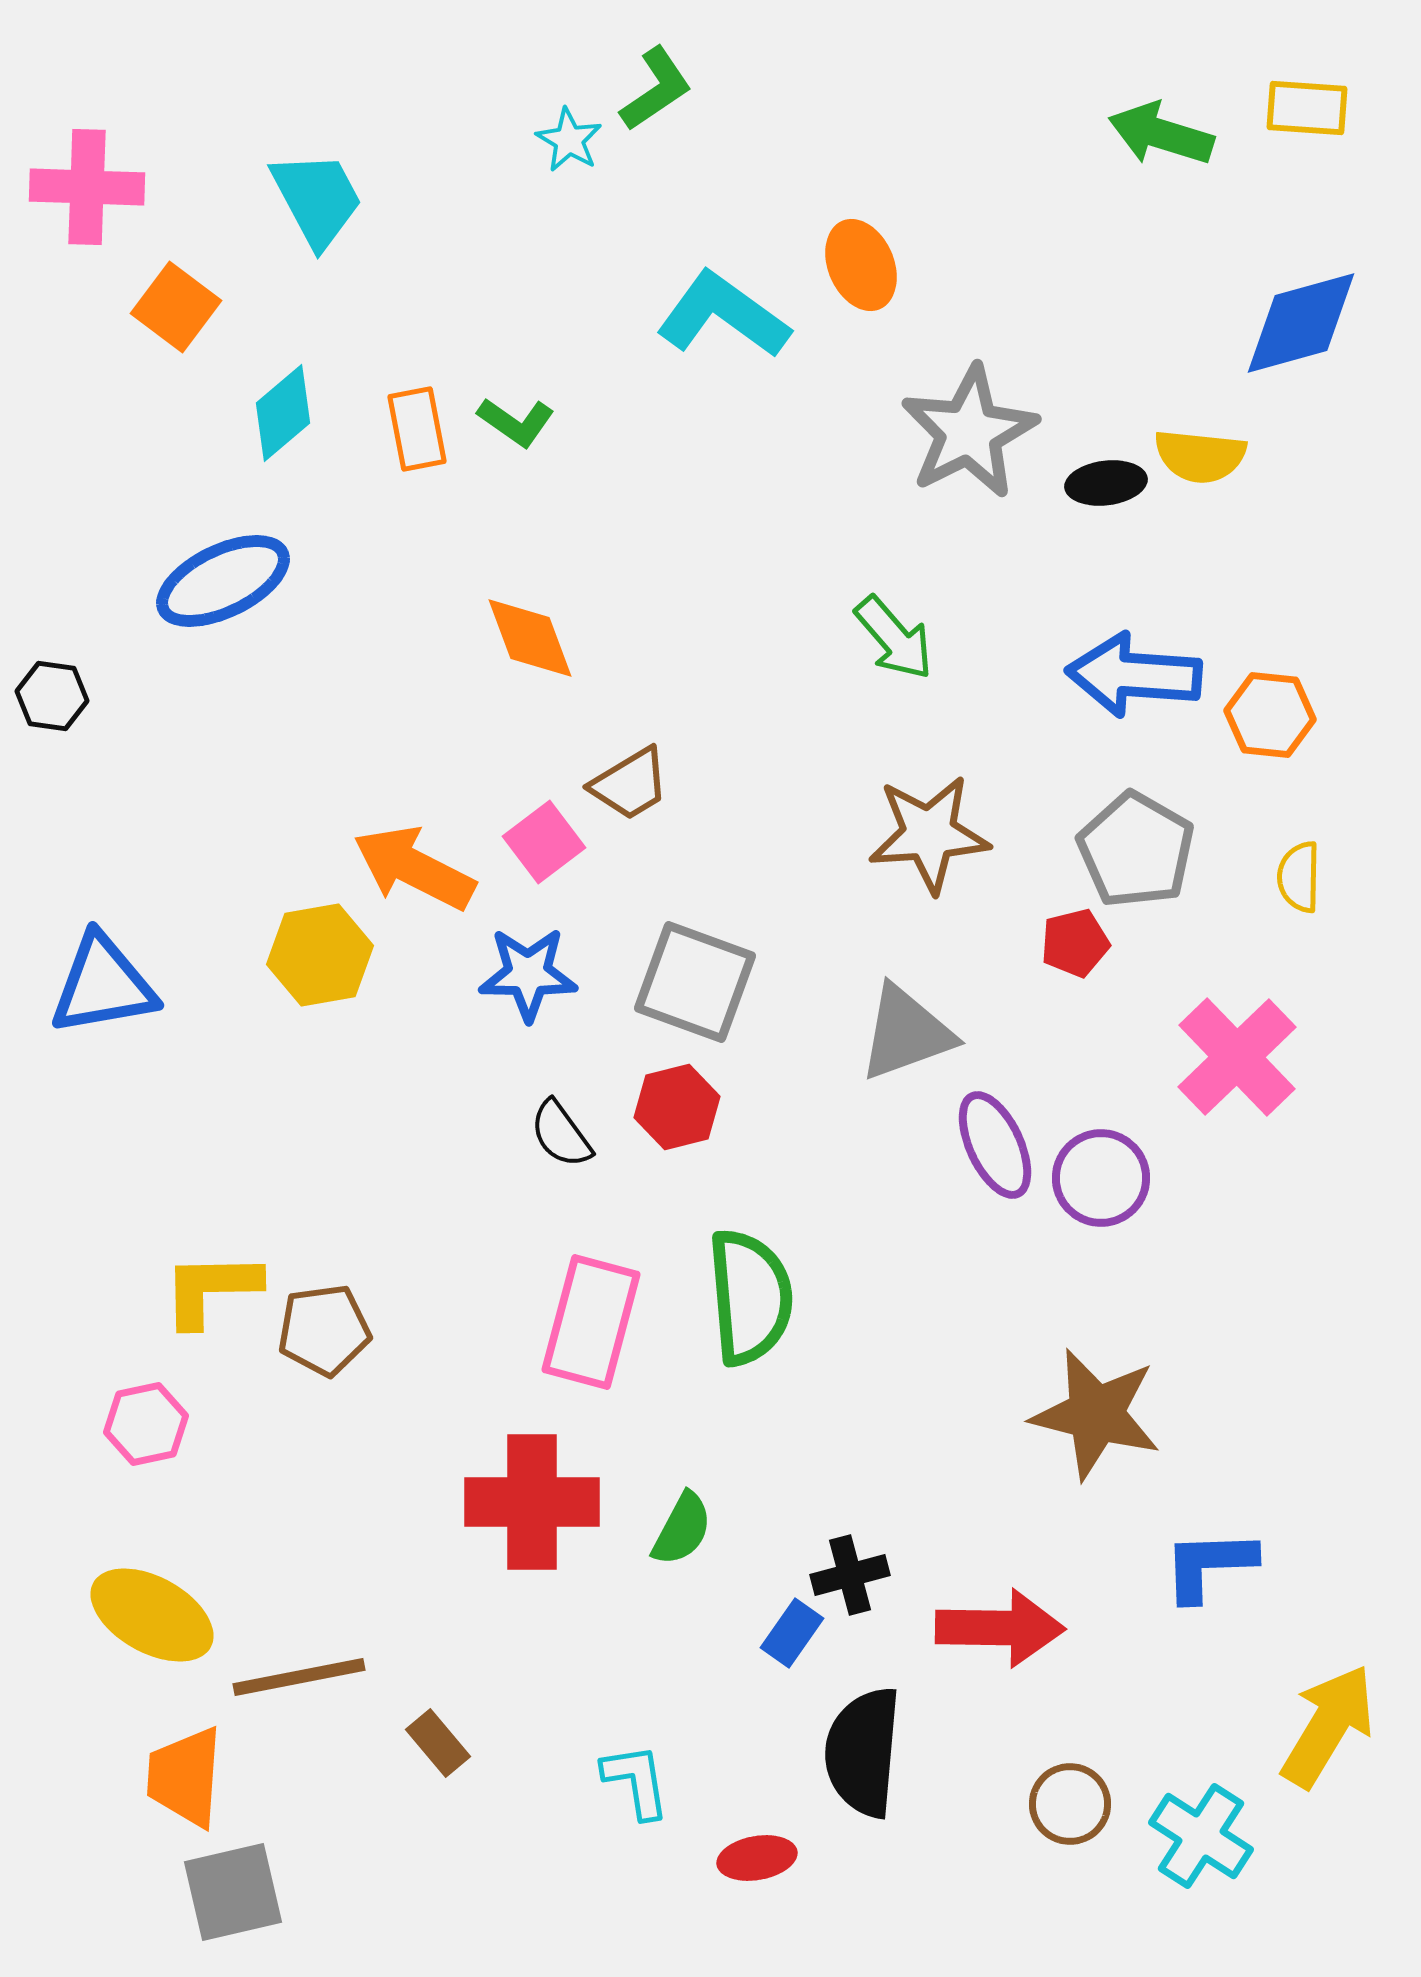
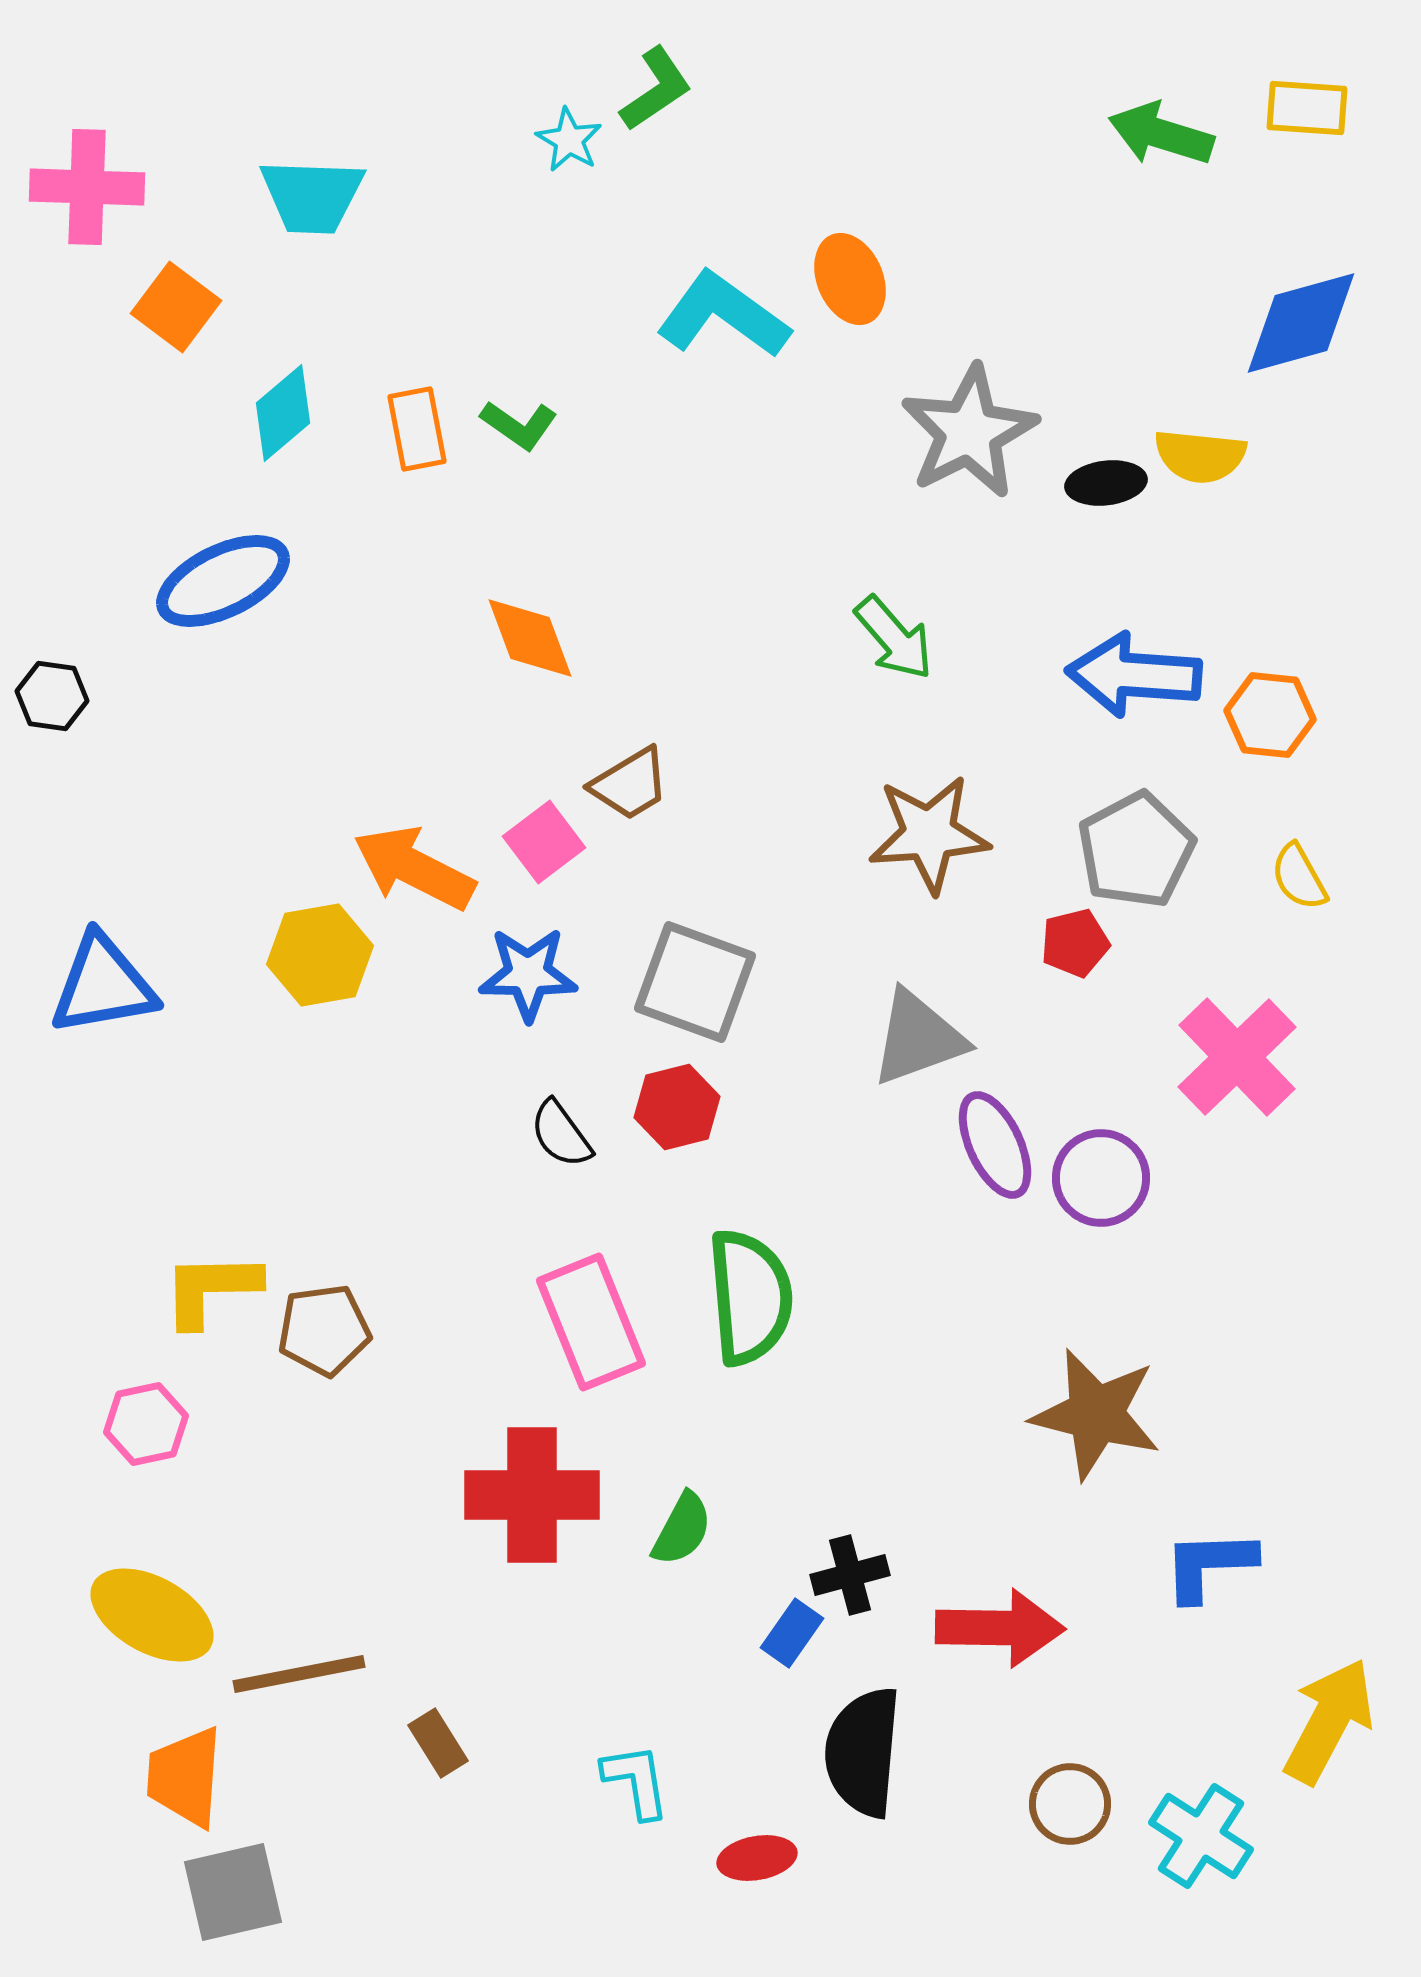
cyan trapezoid at (317, 199): moved 5 px left, 3 px up; rotated 120 degrees clockwise
orange ellipse at (861, 265): moved 11 px left, 14 px down
green L-shape at (516, 422): moved 3 px right, 3 px down
gray pentagon at (1136, 850): rotated 14 degrees clockwise
yellow semicircle at (1299, 877): rotated 30 degrees counterclockwise
gray triangle at (906, 1033): moved 12 px right, 5 px down
pink rectangle at (591, 1322): rotated 37 degrees counterclockwise
red cross at (532, 1502): moved 7 px up
brown line at (299, 1677): moved 3 px up
yellow arrow at (1328, 1726): moved 1 px right, 5 px up; rotated 3 degrees counterclockwise
brown rectangle at (438, 1743): rotated 8 degrees clockwise
